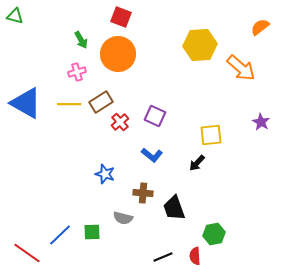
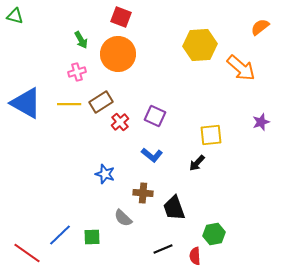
purple star: rotated 24 degrees clockwise
gray semicircle: rotated 30 degrees clockwise
green square: moved 5 px down
black line: moved 8 px up
